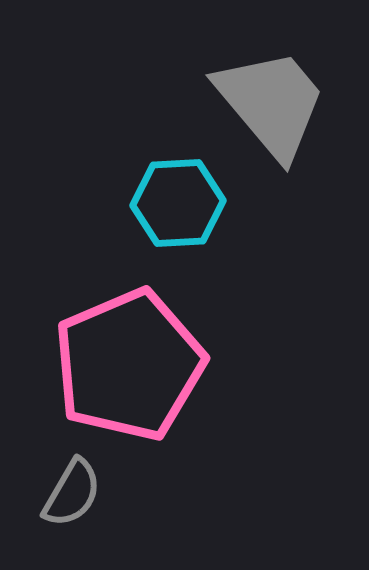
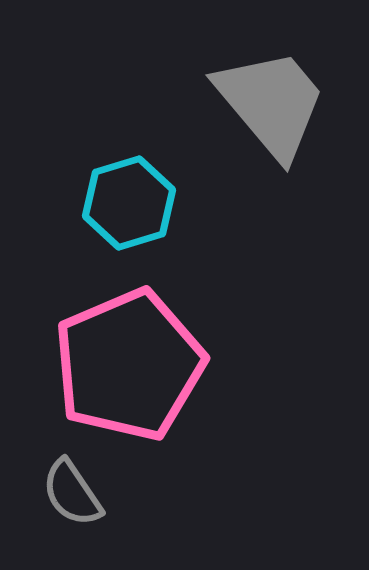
cyan hexagon: moved 49 px left; rotated 14 degrees counterclockwise
gray semicircle: rotated 116 degrees clockwise
